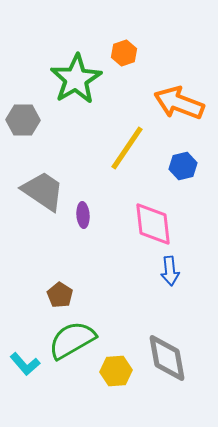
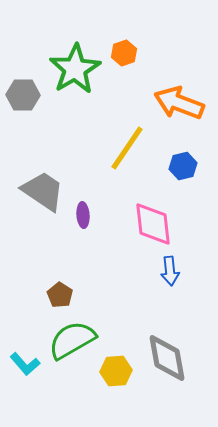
green star: moved 1 px left, 10 px up
gray hexagon: moved 25 px up
